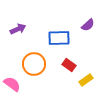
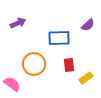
purple arrow: moved 6 px up
red rectangle: rotated 48 degrees clockwise
yellow rectangle: moved 2 px up
